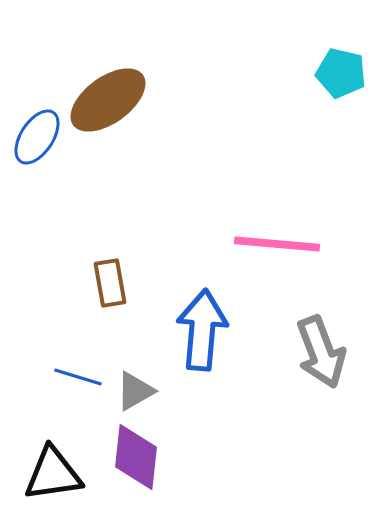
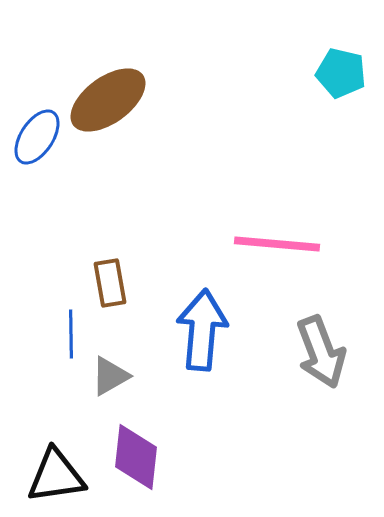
blue line: moved 7 px left, 43 px up; rotated 72 degrees clockwise
gray triangle: moved 25 px left, 15 px up
black triangle: moved 3 px right, 2 px down
